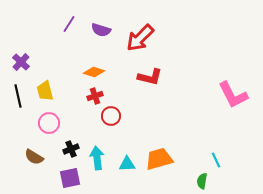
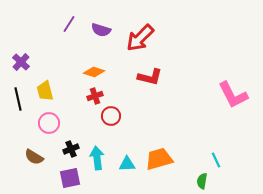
black line: moved 3 px down
